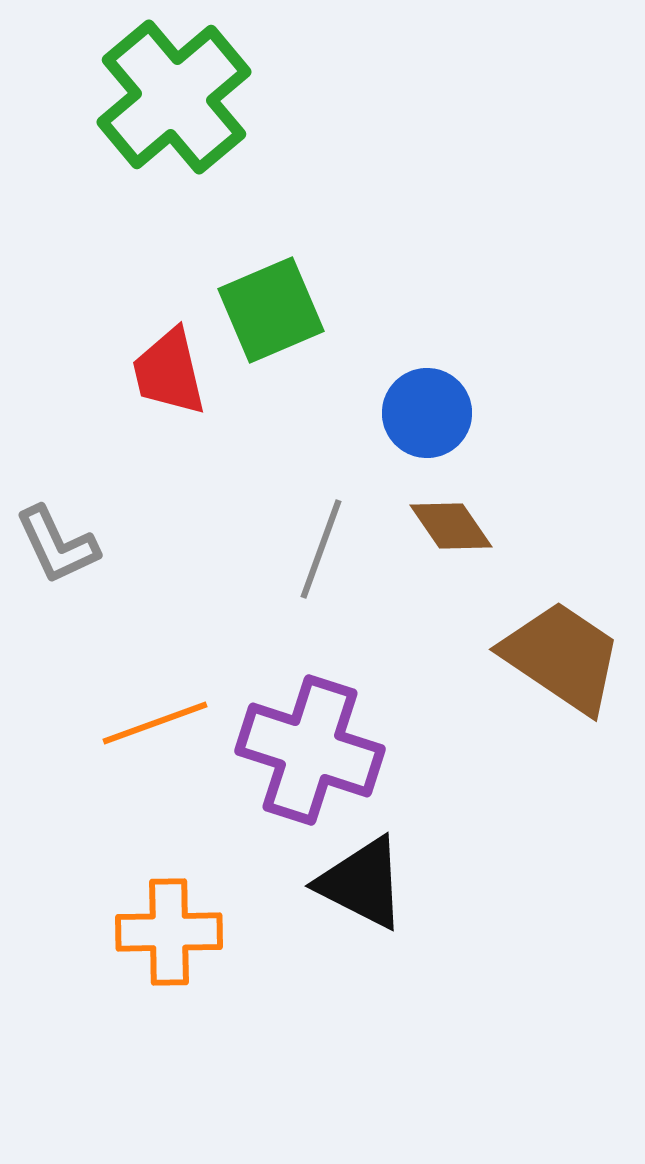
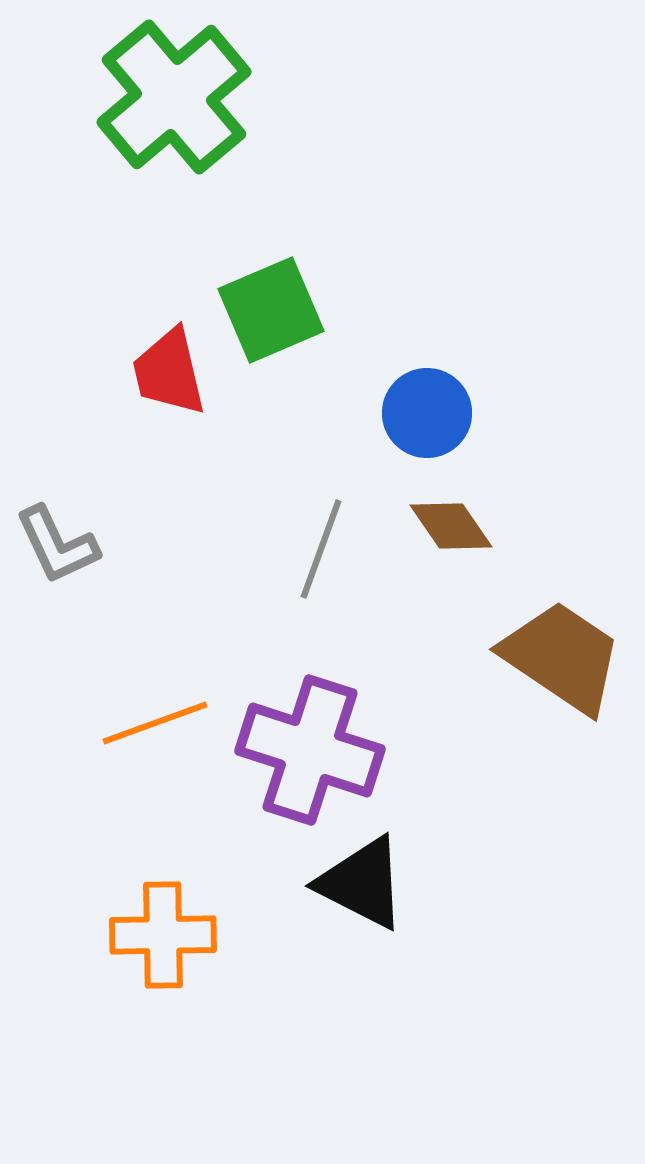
orange cross: moved 6 px left, 3 px down
